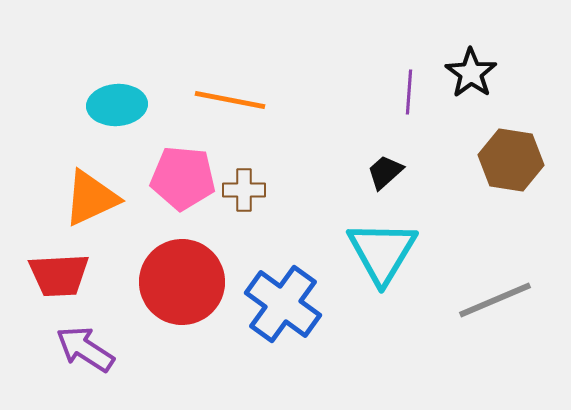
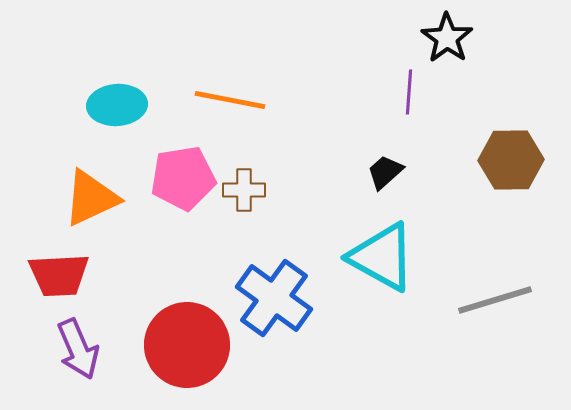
black star: moved 24 px left, 35 px up
brown hexagon: rotated 10 degrees counterclockwise
pink pentagon: rotated 14 degrees counterclockwise
cyan triangle: moved 5 px down; rotated 32 degrees counterclockwise
red circle: moved 5 px right, 63 px down
gray line: rotated 6 degrees clockwise
blue cross: moved 9 px left, 6 px up
purple arrow: moved 7 px left; rotated 146 degrees counterclockwise
